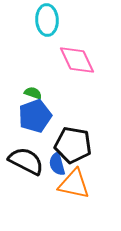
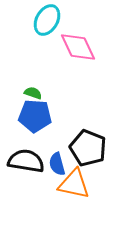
cyan ellipse: rotated 32 degrees clockwise
pink diamond: moved 1 px right, 13 px up
blue pentagon: rotated 24 degrees clockwise
black pentagon: moved 15 px right, 3 px down; rotated 12 degrees clockwise
black semicircle: rotated 18 degrees counterclockwise
